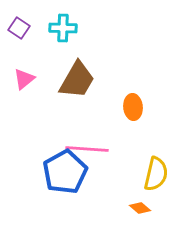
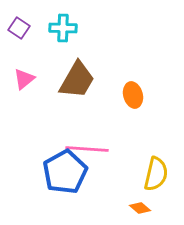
orange ellipse: moved 12 px up; rotated 10 degrees counterclockwise
